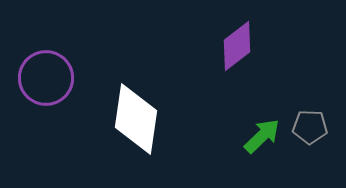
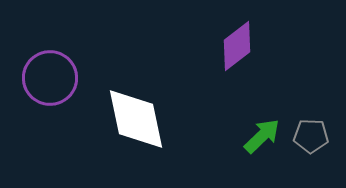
purple circle: moved 4 px right
white diamond: rotated 20 degrees counterclockwise
gray pentagon: moved 1 px right, 9 px down
